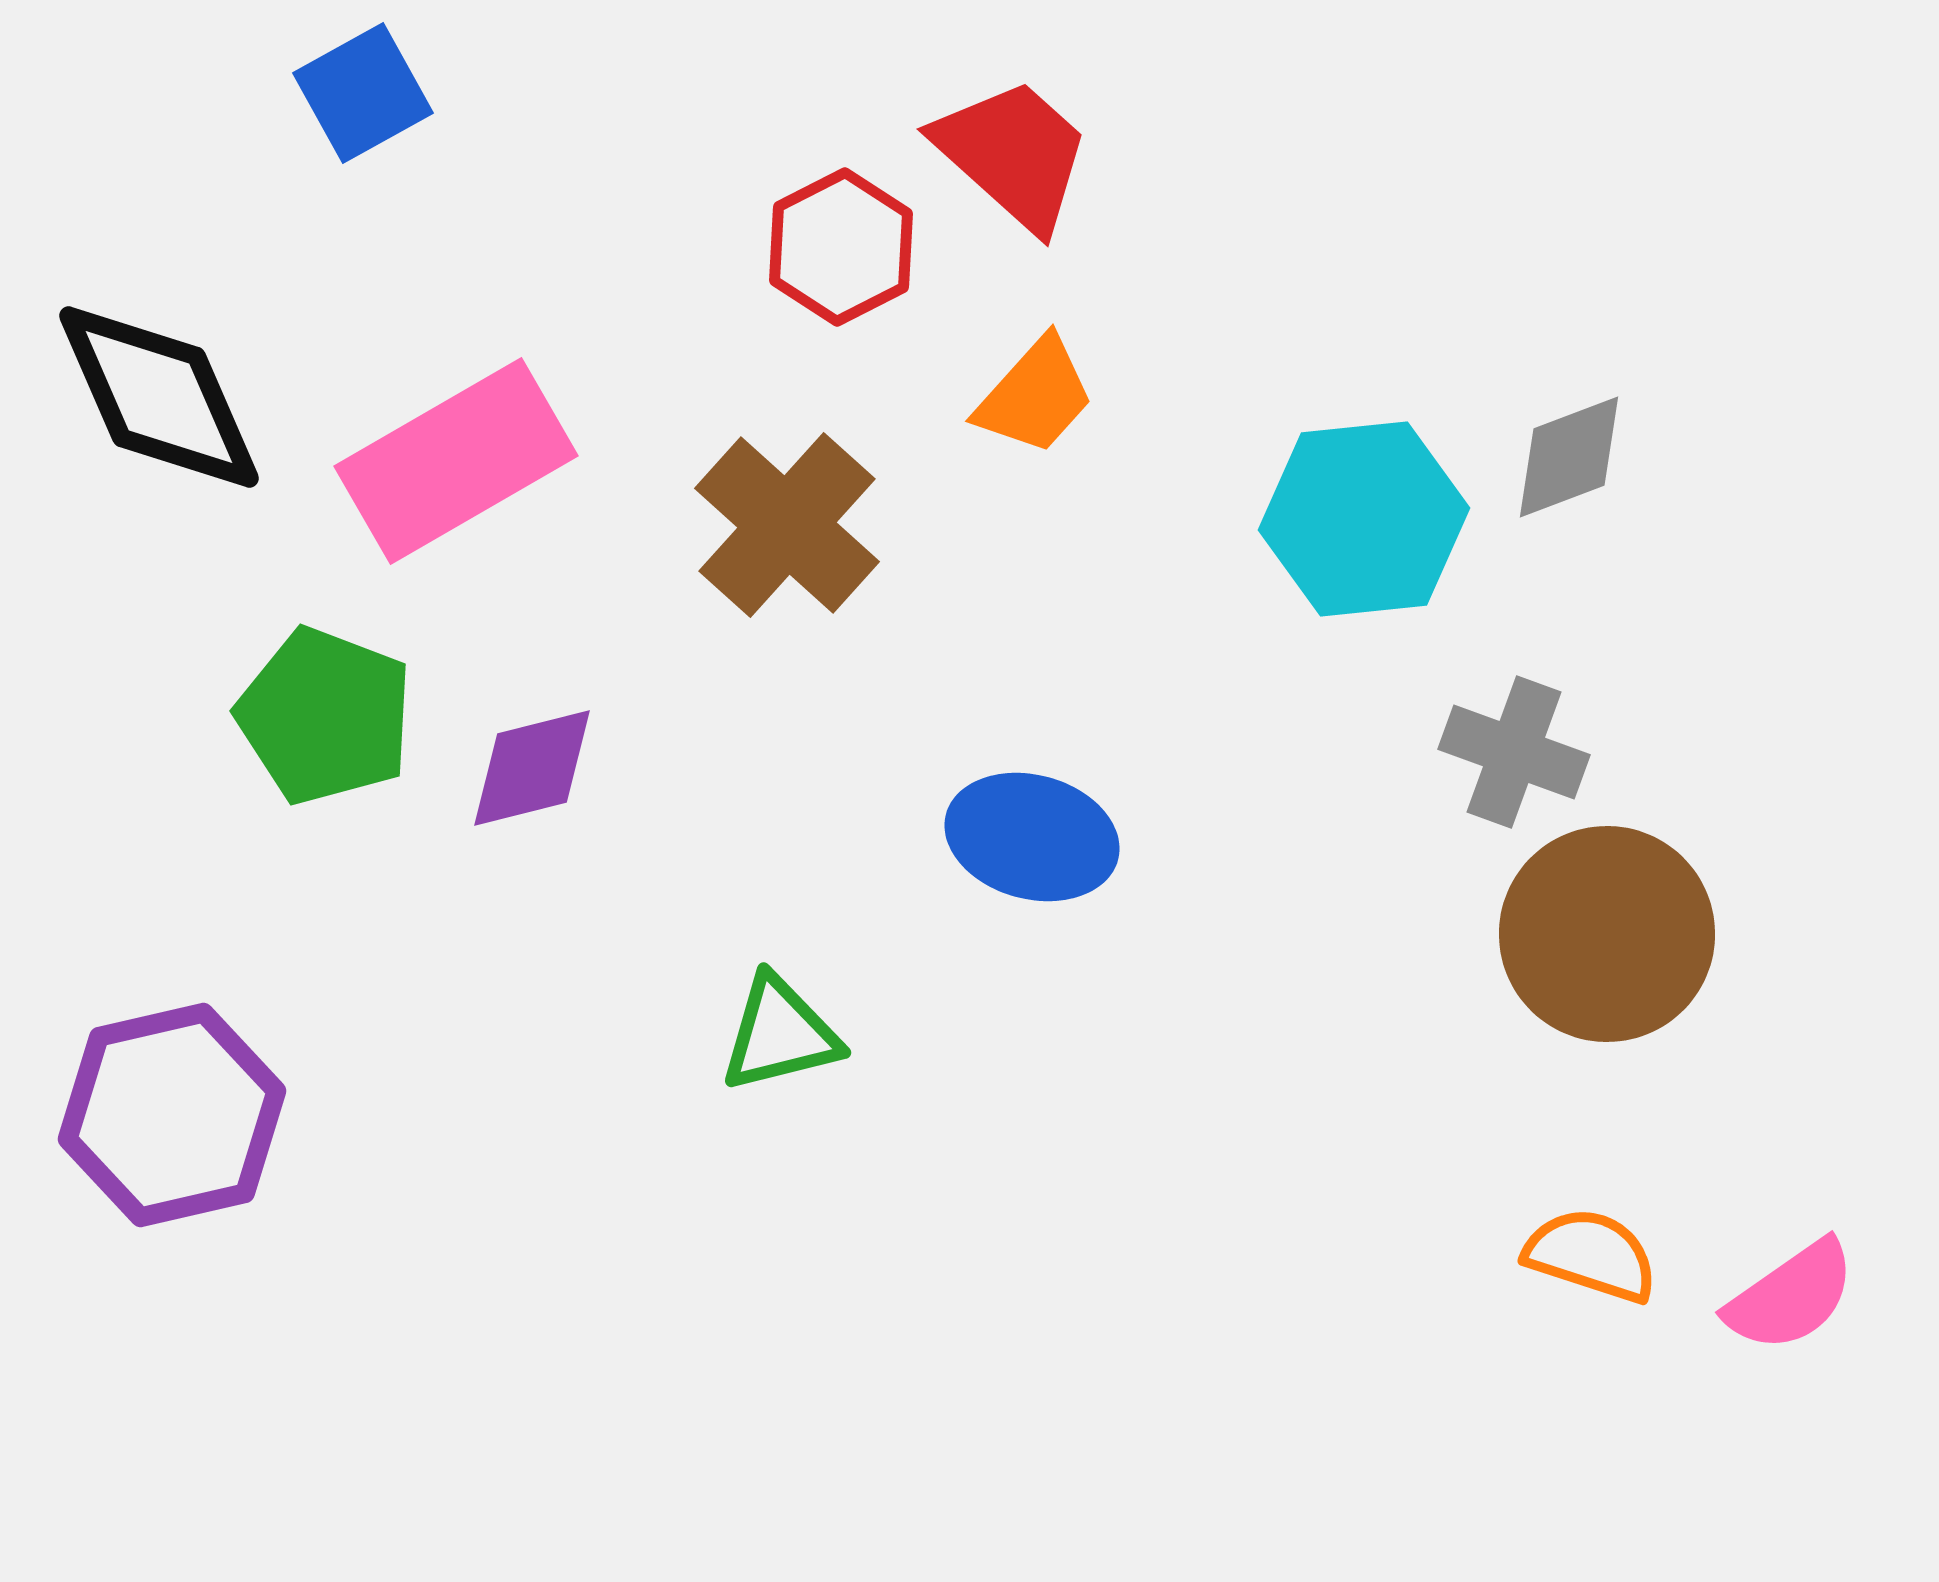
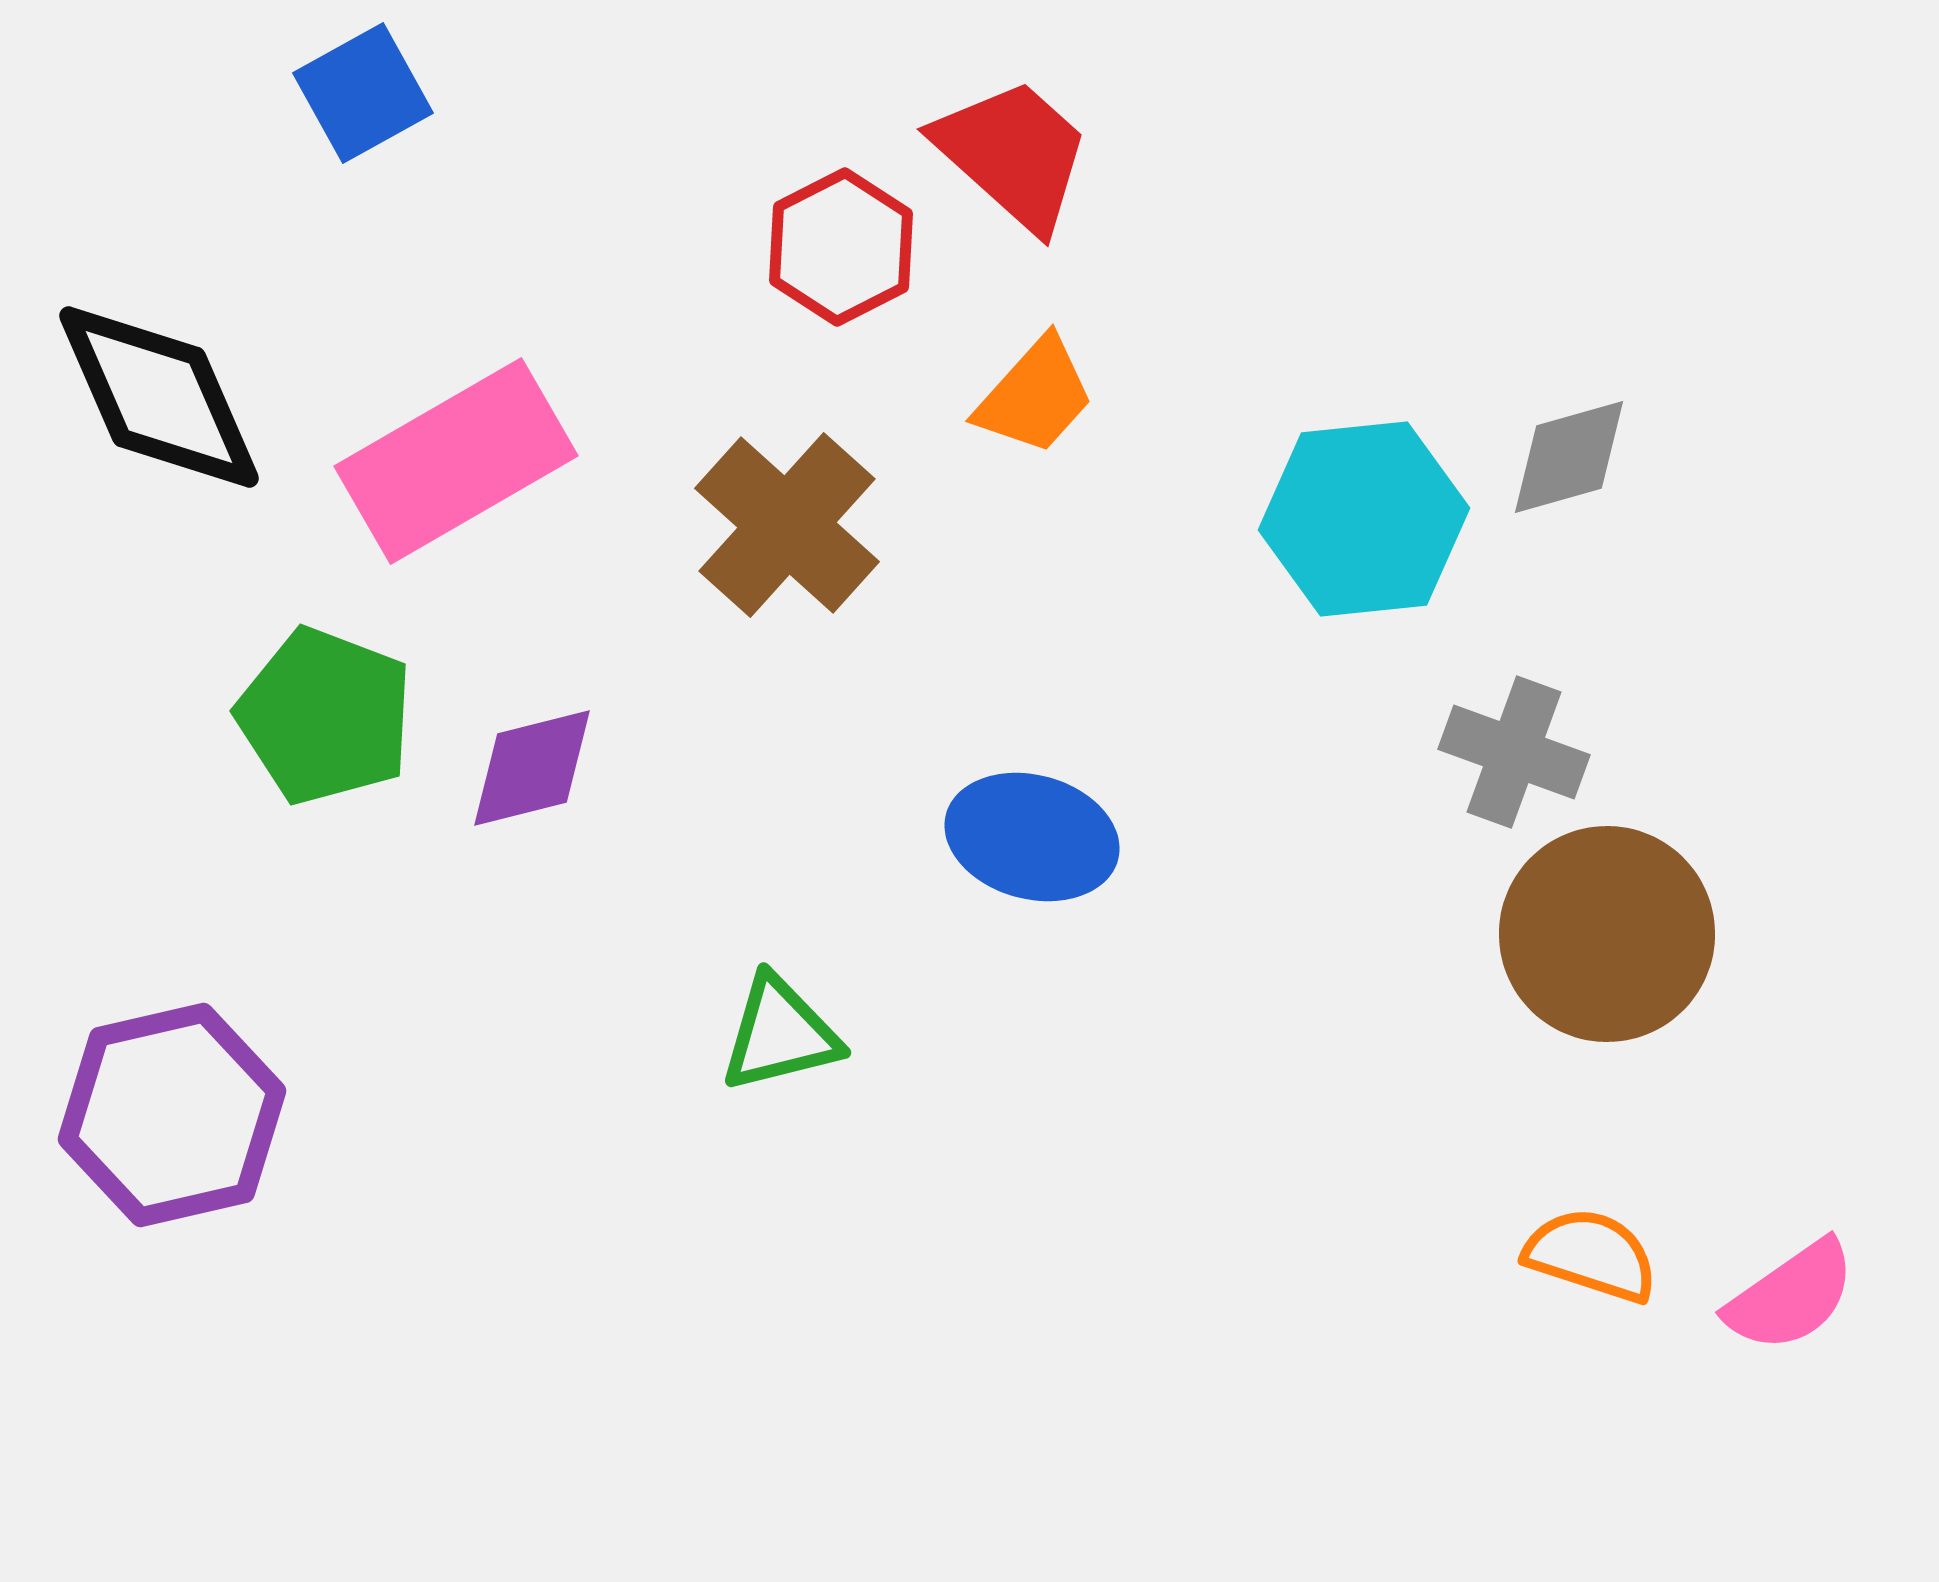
gray diamond: rotated 5 degrees clockwise
